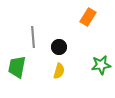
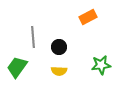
orange rectangle: rotated 30 degrees clockwise
green trapezoid: rotated 25 degrees clockwise
yellow semicircle: rotated 77 degrees clockwise
